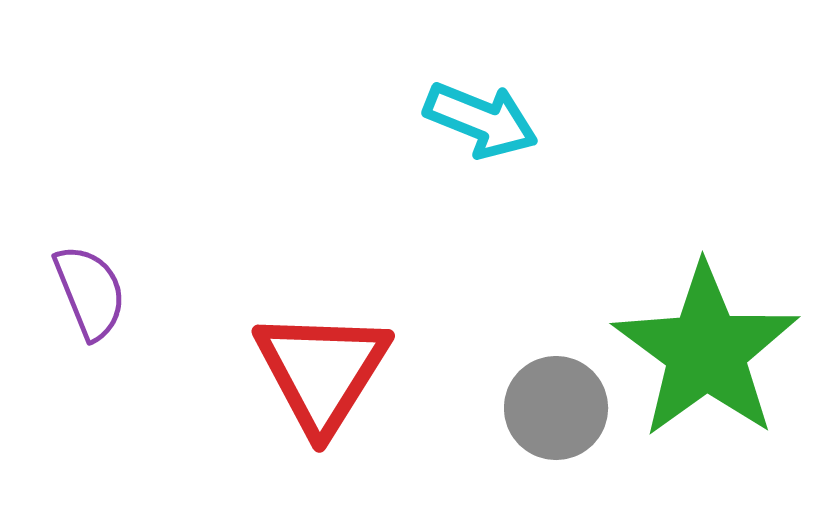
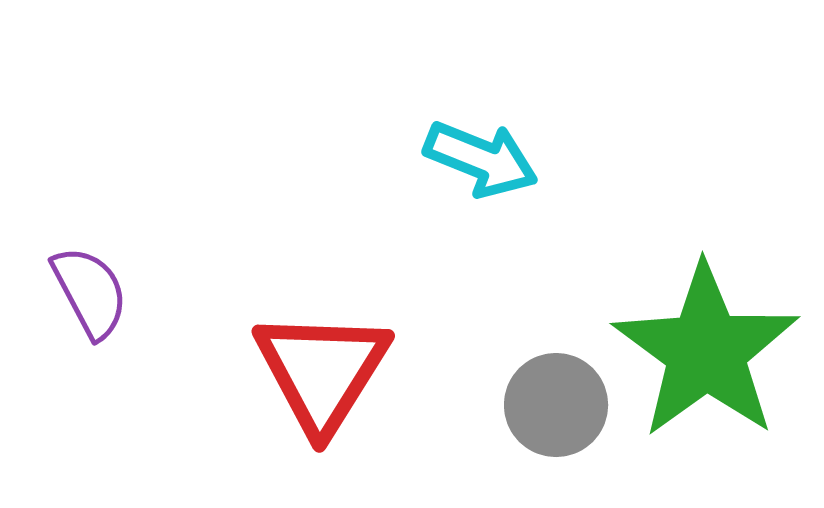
cyan arrow: moved 39 px down
purple semicircle: rotated 6 degrees counterclockwise
gray circle: moved 3 px up
